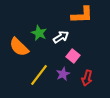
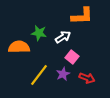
orange L-shape: moved 1 px down
green star: rotated 14 degrees counterclockwise
white arrow: moved 2 px right
orange semicircle: rotated 135 degrees clockwise
pink square: moved 1 px left, 1 px down
red arrow: rotated 84 degrees counterclockwise
